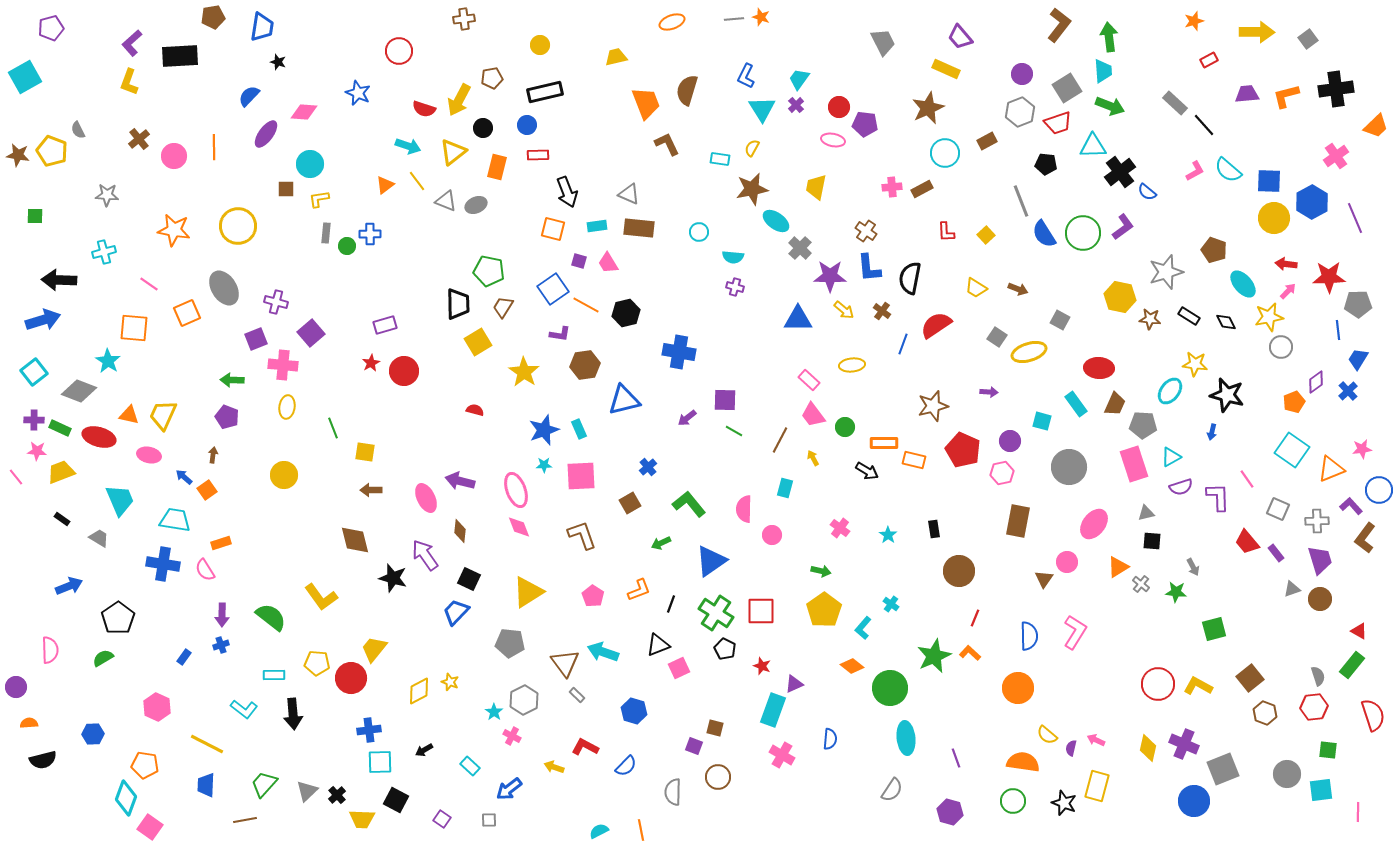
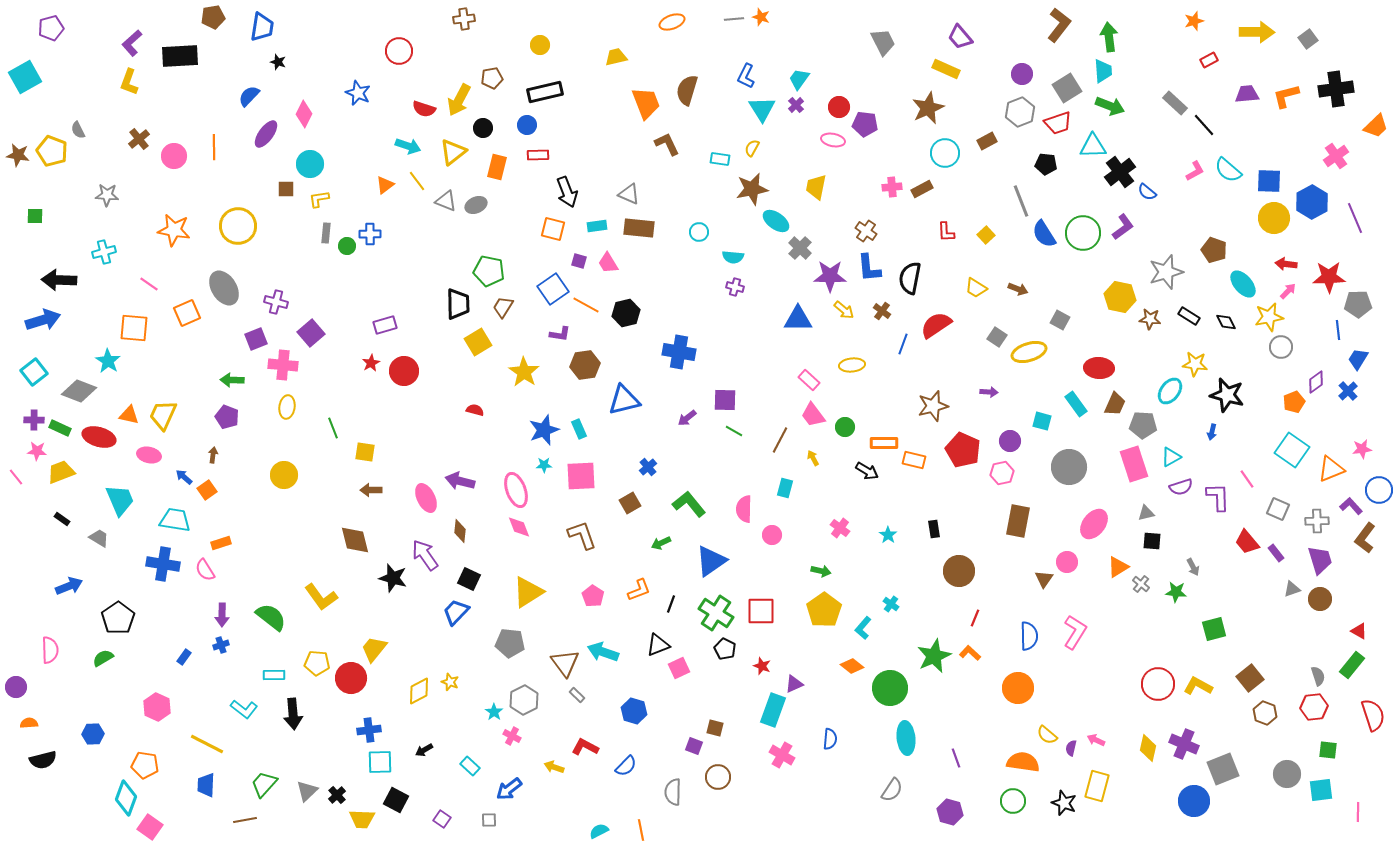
pink diamond at (304, 112): moved 2 px down; rotated 68 degrees counterclockwise
